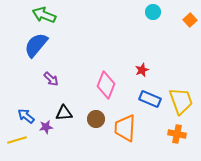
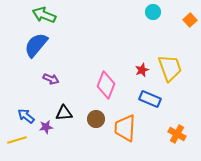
purple arrow: rotated 21 degrees counterclockwise
yellow trapezoid: moved 11 px left, 33 px up
orange cross: rotated 18 degrees clockwise
